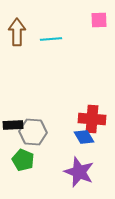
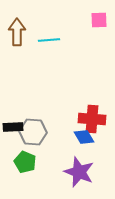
cyan line: moved 2 px left, 1 px down
black rectangle: moved 2 px down
green pentagon: moved 2 px right, 2 px down
